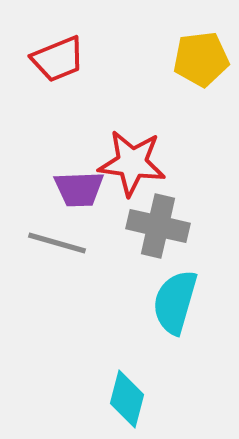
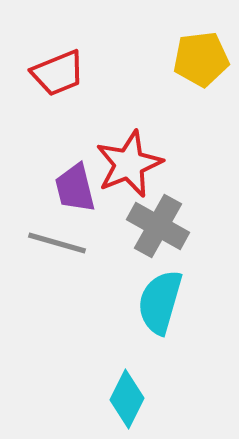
red trapezoid: moved 14 px down
red star: moved 3 px left, 1 px down; rotated 30 degrees counterclockwise
purple trapezoid: moved 4 px left, 1 px up; rotated 78 degrees clockwise
gray cross: rotated 16 degrees clockwise
cyan semicircle: moved 15 px left
cyan diamond: rotated 12 degrees clockwise
